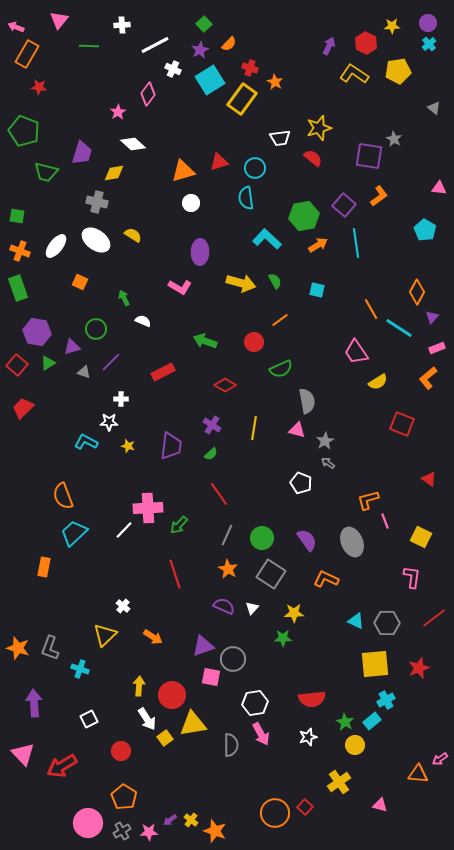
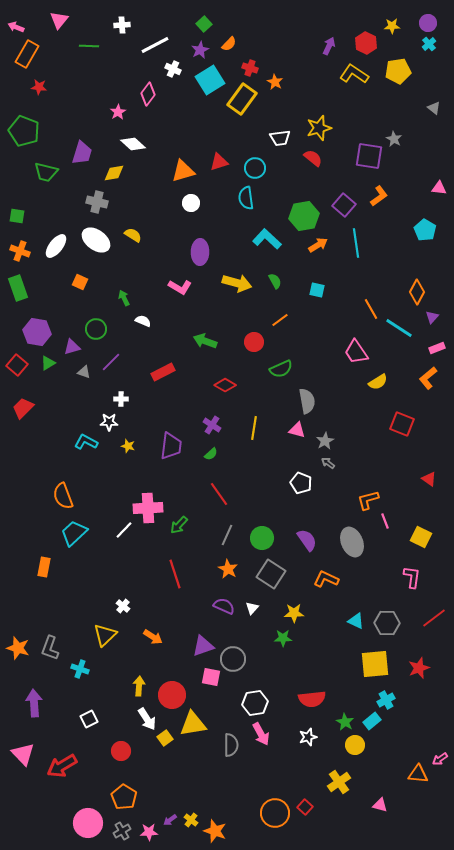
yellow arrow at (241, 283): moved 4 px left
